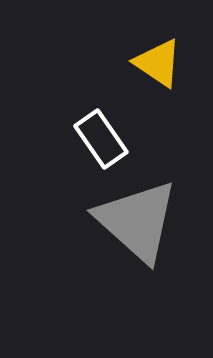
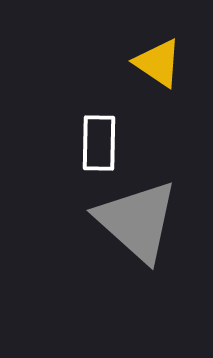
white rectangle: moved 2 px left, 4 px down; rotated 36 degrees clockwise
